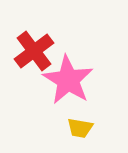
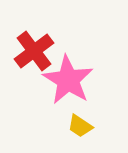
yellow trapezoid: moved 2 px up; rotated 24 degrees clockwise
